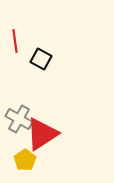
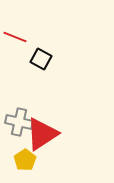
red line: moved 4 px up; rotated 60 degrees counterclockwise
gray cross: moved 3 px down; rotated 16 degrees counterclockwise
